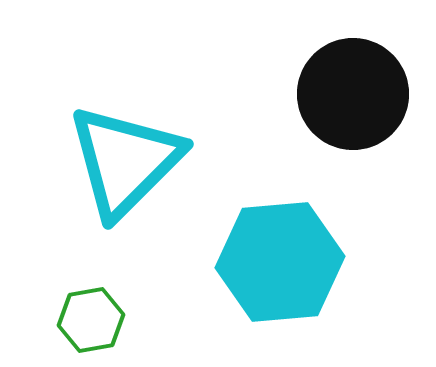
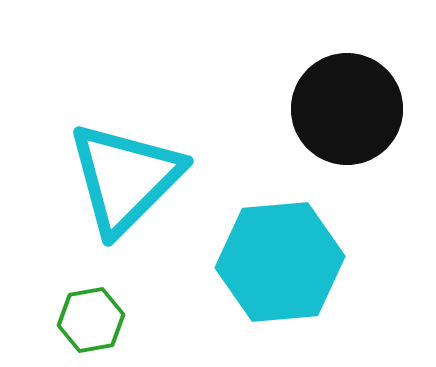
black circle: moved 6 px left, 15 px down
cyan triangle: moved 17 px down
